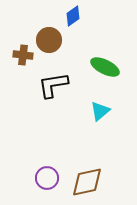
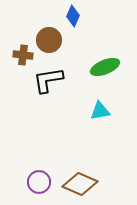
blue diamond: rotated 30 degrees counterclockwise
green ellipse: rotated 48 degrees counterclockwise
black L-shape: moved 5 px left, 5 px up
cyan triangle: rotated 30 degrees clockwise
purple circle: moved 8 px left, 4 px down
brown diamond: moved 7 px left, 2 px down; rotated 36 degrees clockwise
